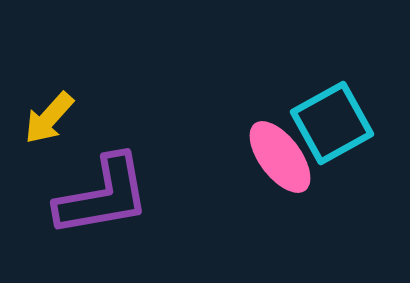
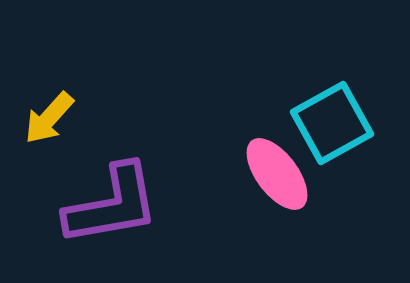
pink ellipse: moved 3 px left, 17 px down
purple L-shape: moved 9 px right, 9 px down
